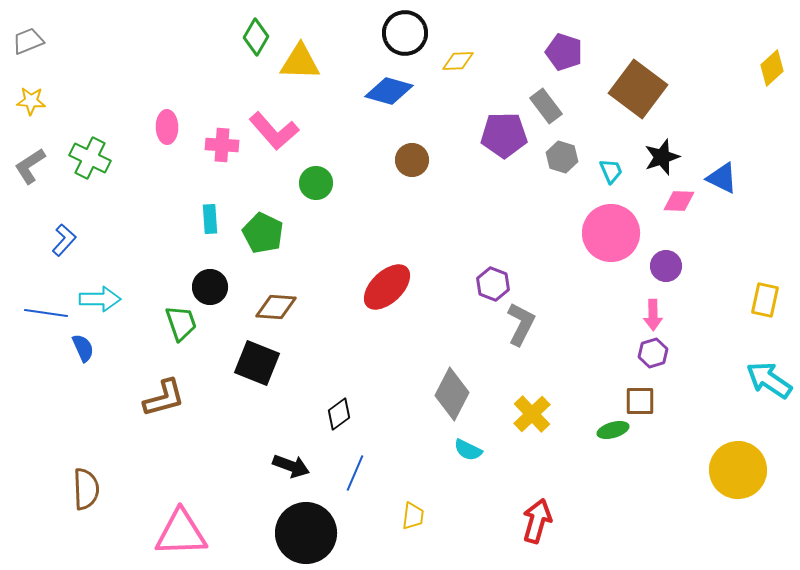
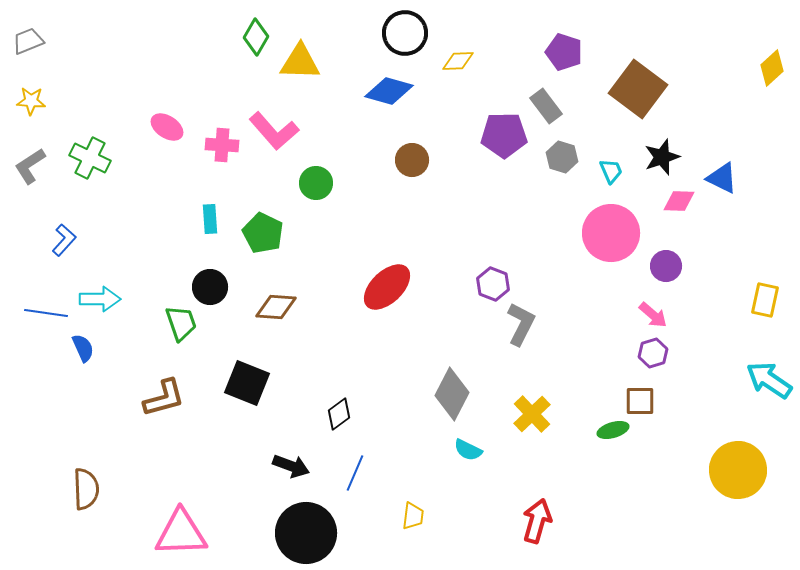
pink ellipse at (167, 127): rotated 56 degrees counterclockwise
pink arrow at (653, 315): rotated 48 degrees counterclockwise
black square at (257, 363): moved 10 px left, 20 px down
